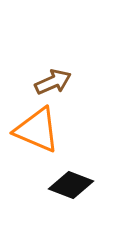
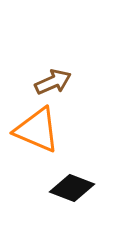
black diamond: moved 1 px right, 3 px down
